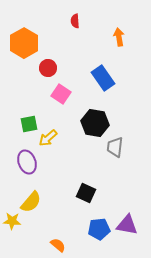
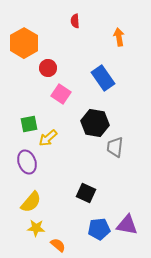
yellow star: moved 24 px right, 7 px down
